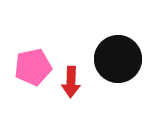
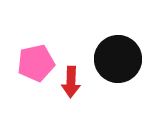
pink pentagon: moved 3 px right, 4 px up
